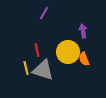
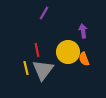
gray triangle: rotated 50 degrees clockwise
